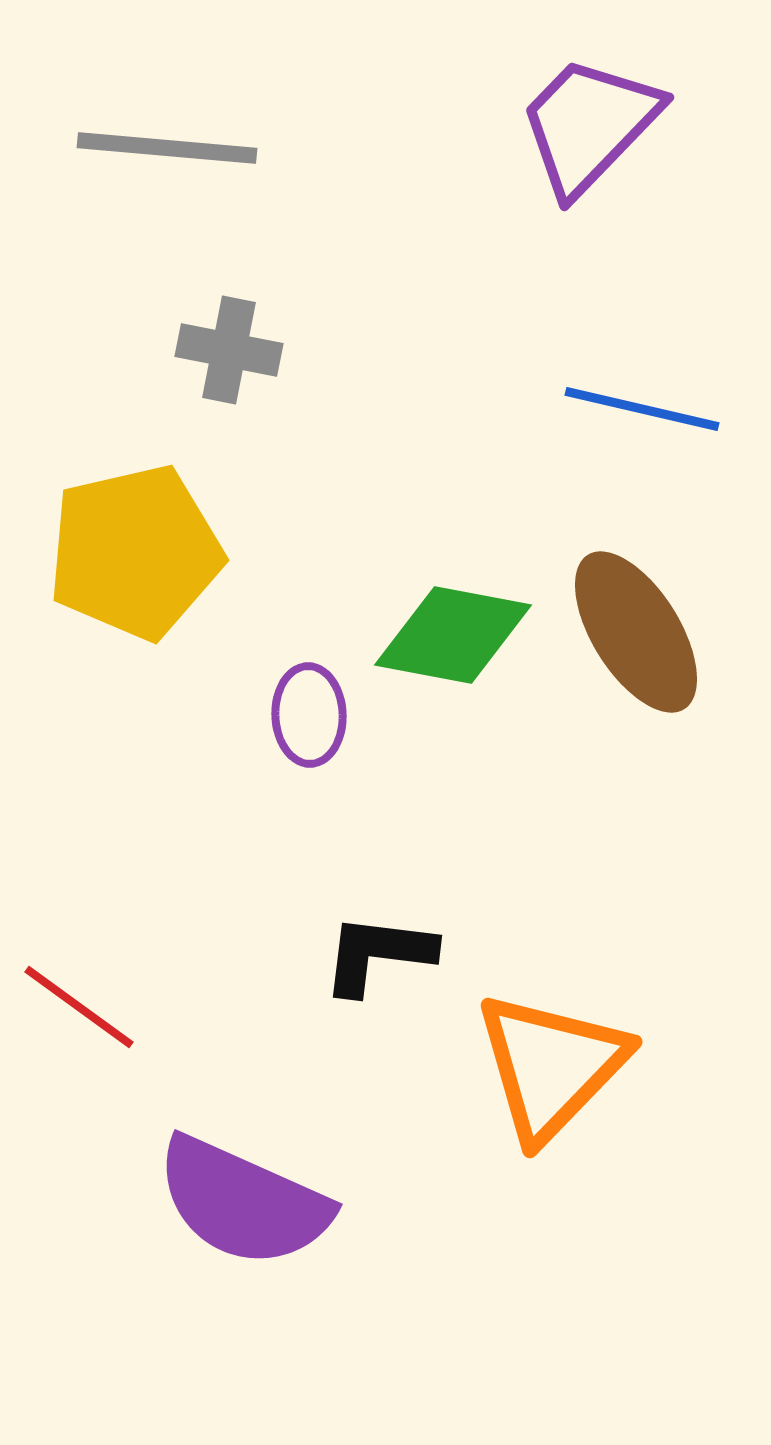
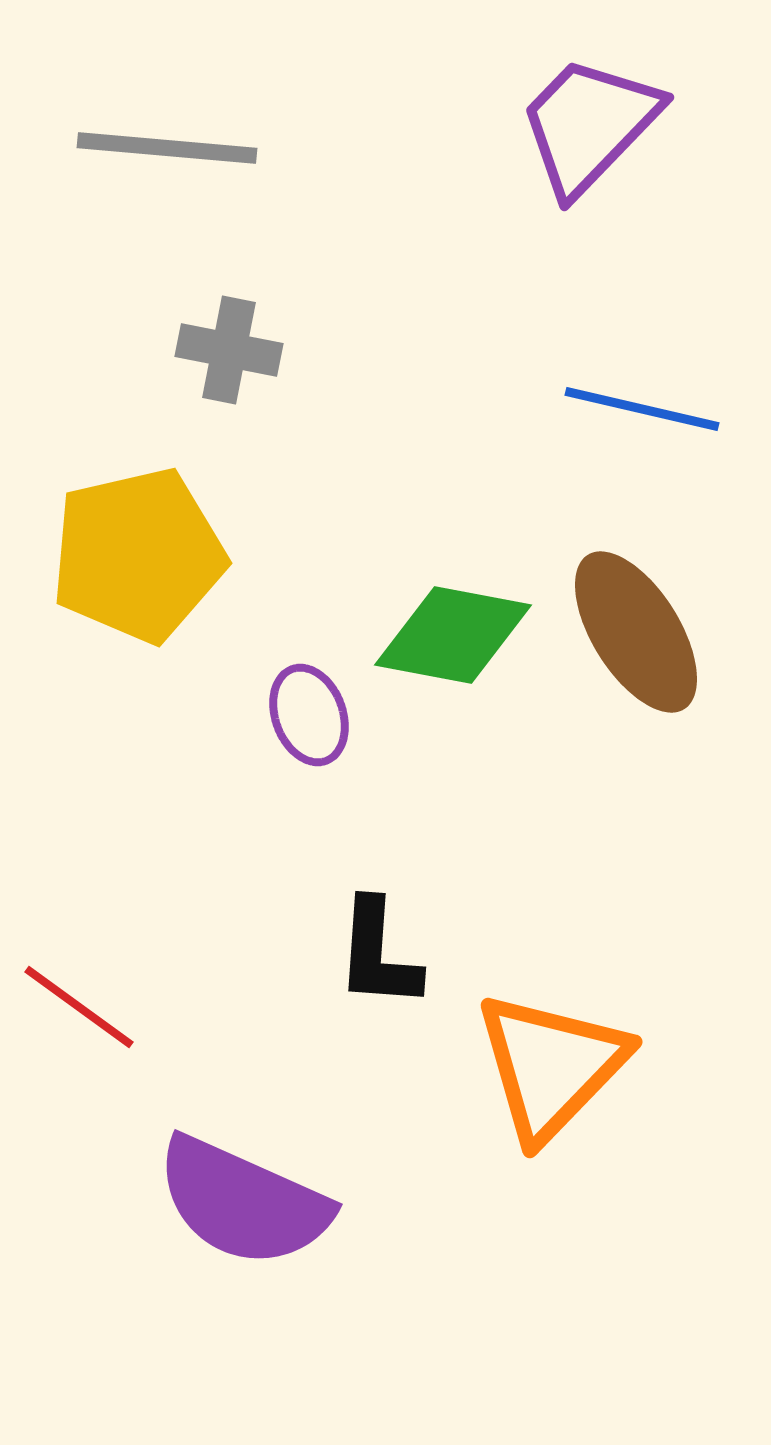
yellow pentagon: moved 3 px right, 3 px down
purple ellipse: rotated 18 degrees counterclockwise
black L-shape: rotated 93 degrees counterclockwise
